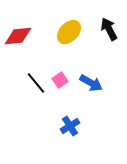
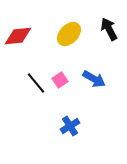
yellow ellipse: moved 2 px down
blue arrow: moved 3 px right, 4 px up
